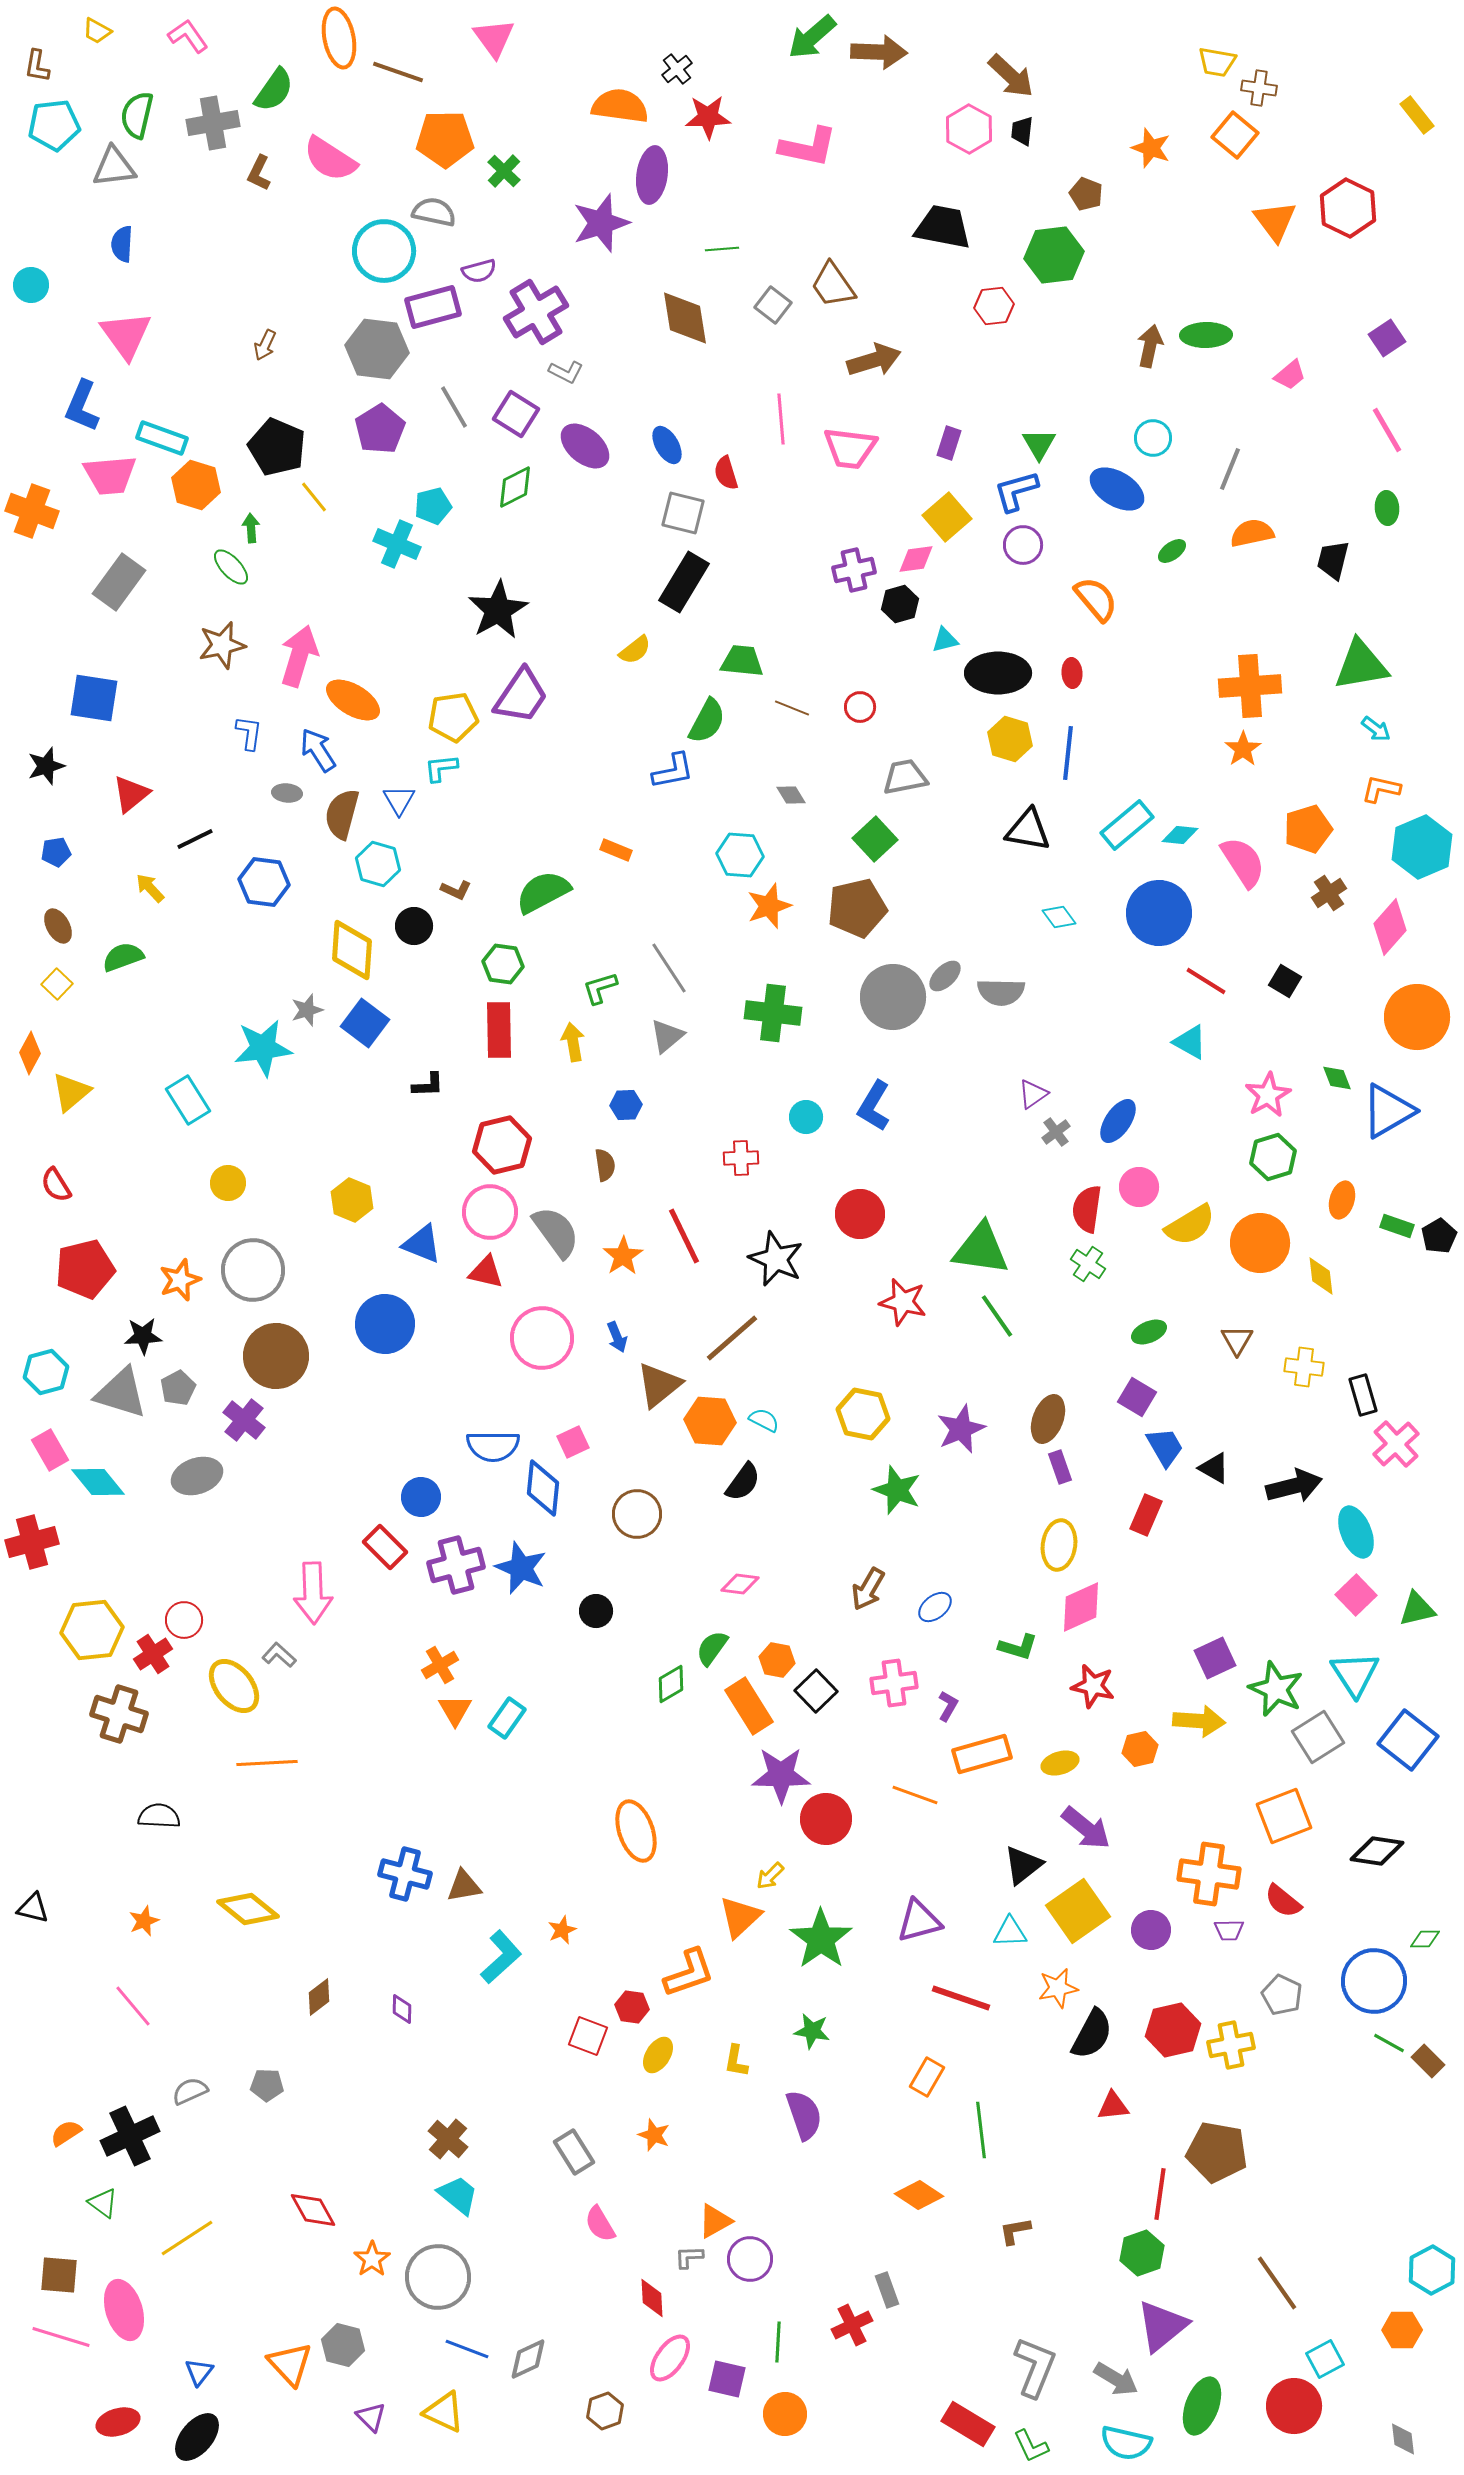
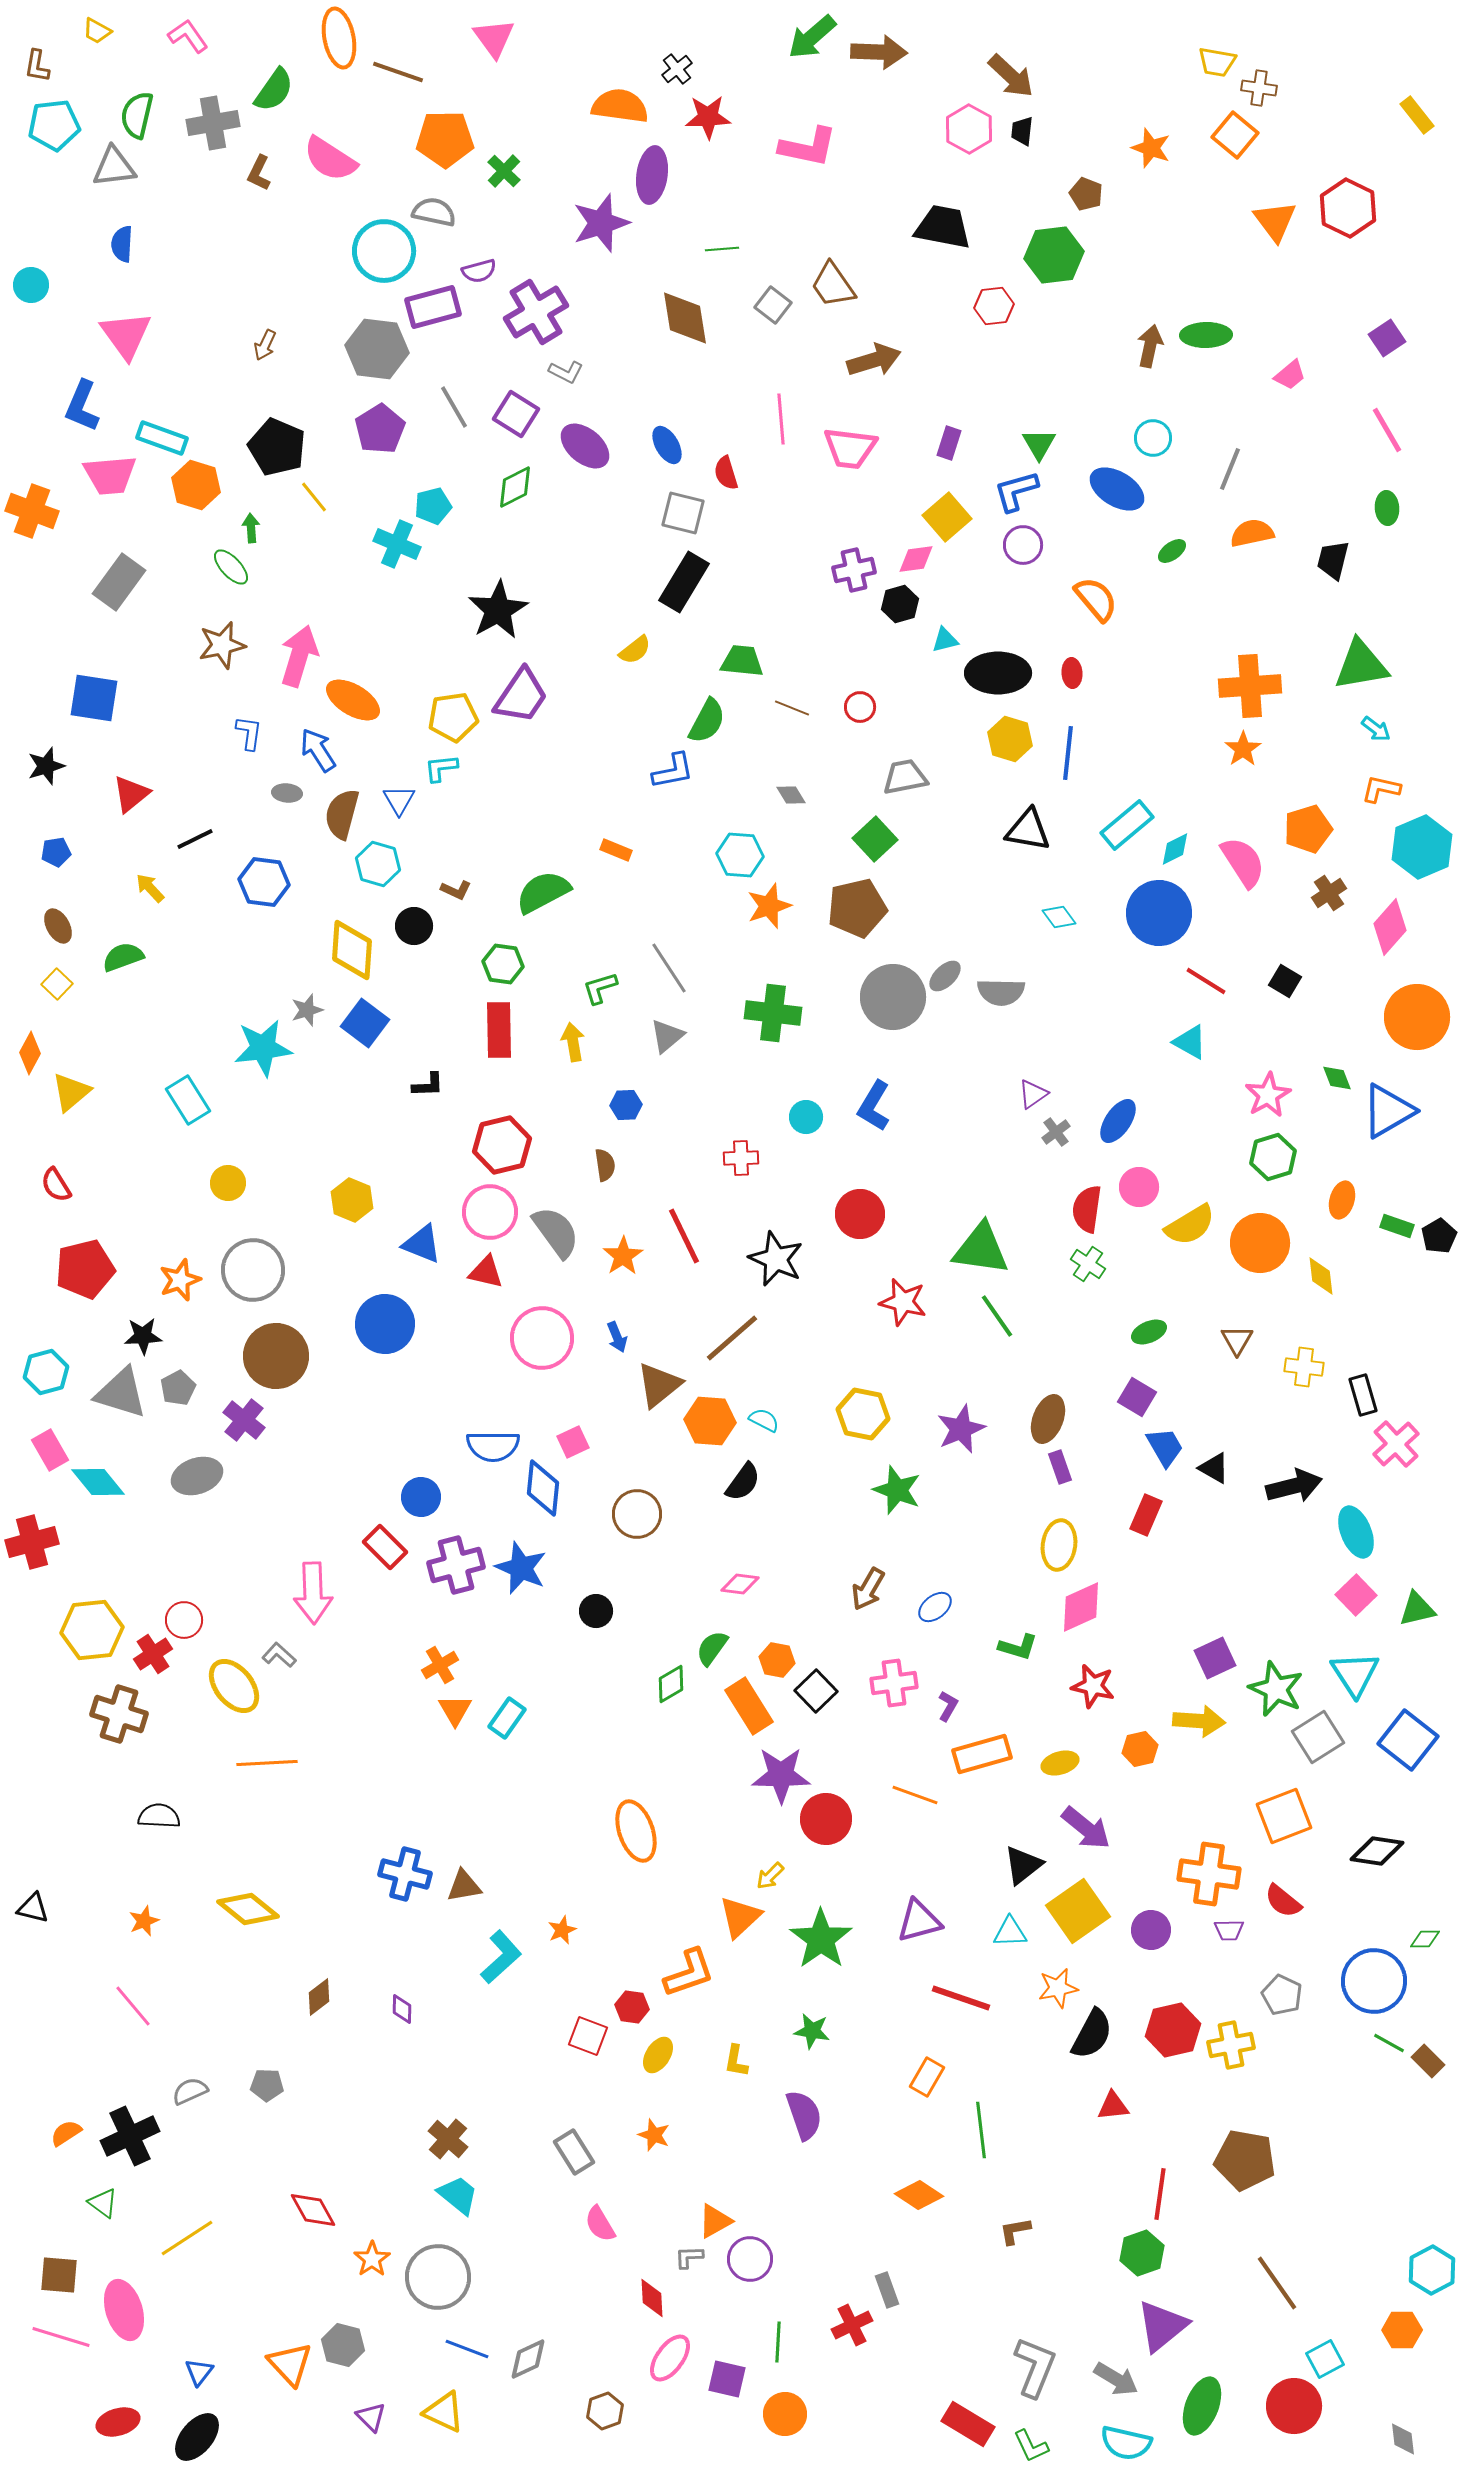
cyan diamond at (1180, 835): moved 5 px left, 14 px down; rotated 33 degrees counterclockwise
brown pentagon at (1217, 2152): moved 28 px right, 8 px down
